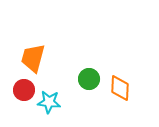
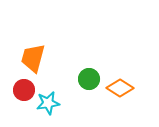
orange diamond: rotated 60 degrees counterclockwise
cyan star: moved 1 px left, 1 px down; rotated 15 degrees counterclockwise
